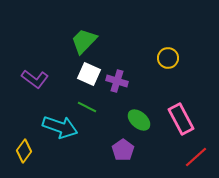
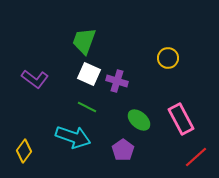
green trapezoid: rotated 24 degrees counterclockwise
cyan arrow: moved 13 px right, 10 px down
